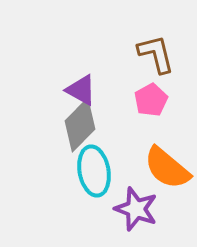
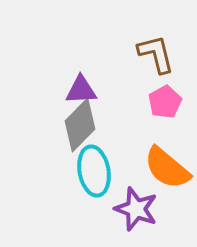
purple triangle: rotated 32 degrees counterclockwise
pink pentagon: moved 14 px right, 2 px down
